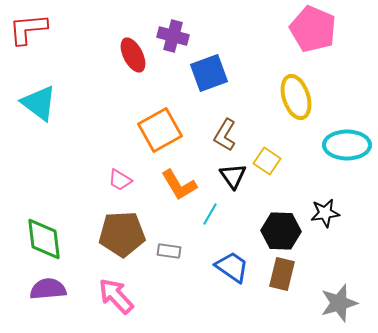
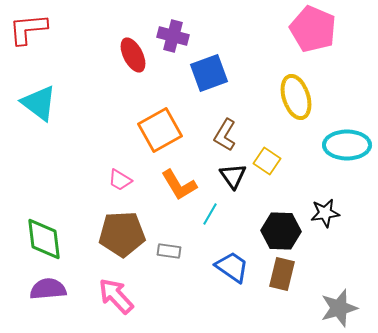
gray star: moved 5 px down
